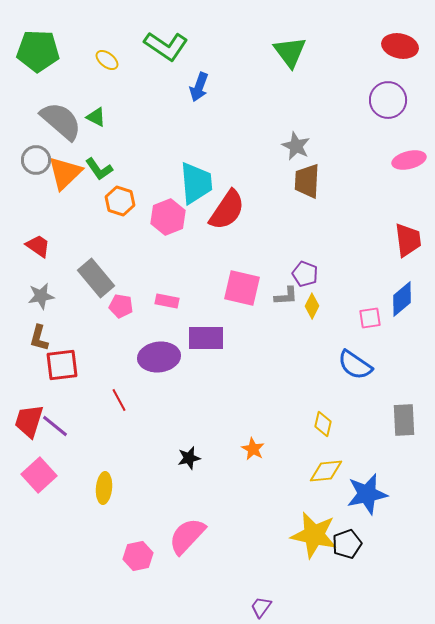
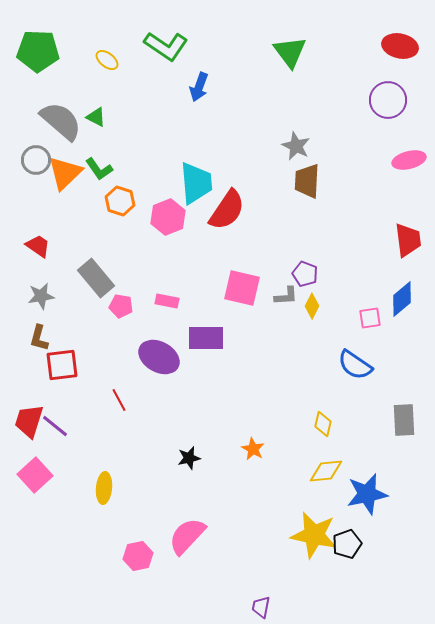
purple ellipse at (159, 357): rotated 36 degrees clockwise
pink square at (39, 475): moved 4 px left
purple trapezoid at (261, 607): rotated 25 degrees counterclockwise
